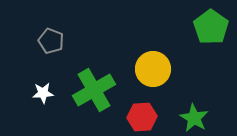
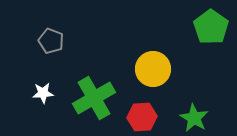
green cross: moved 8 px down
